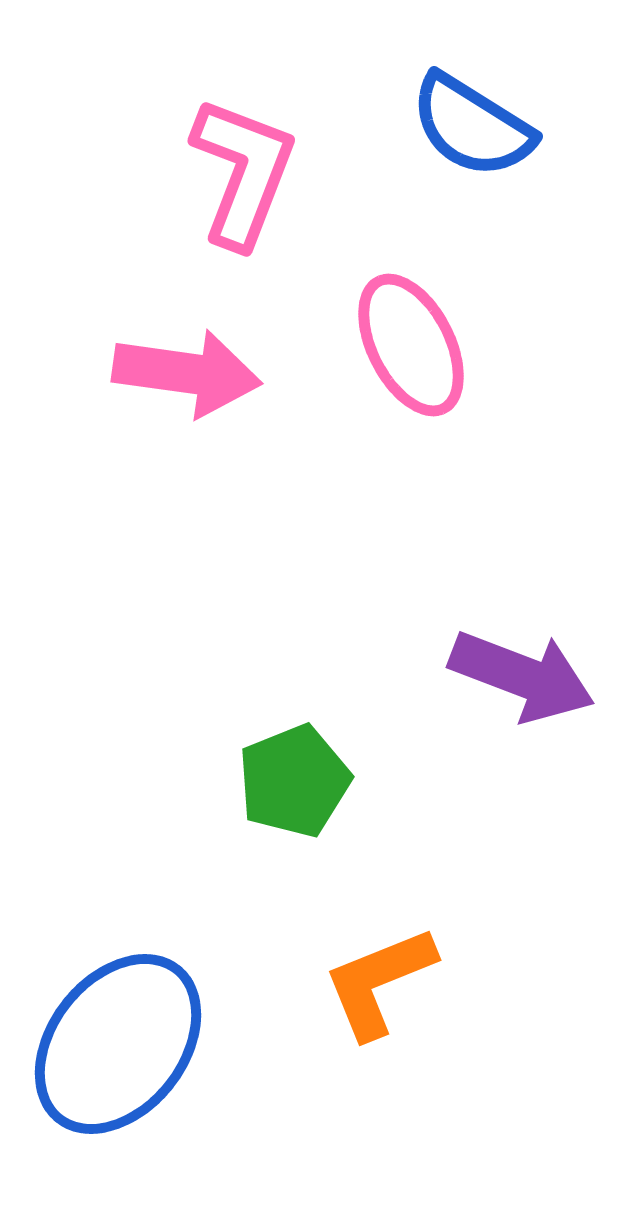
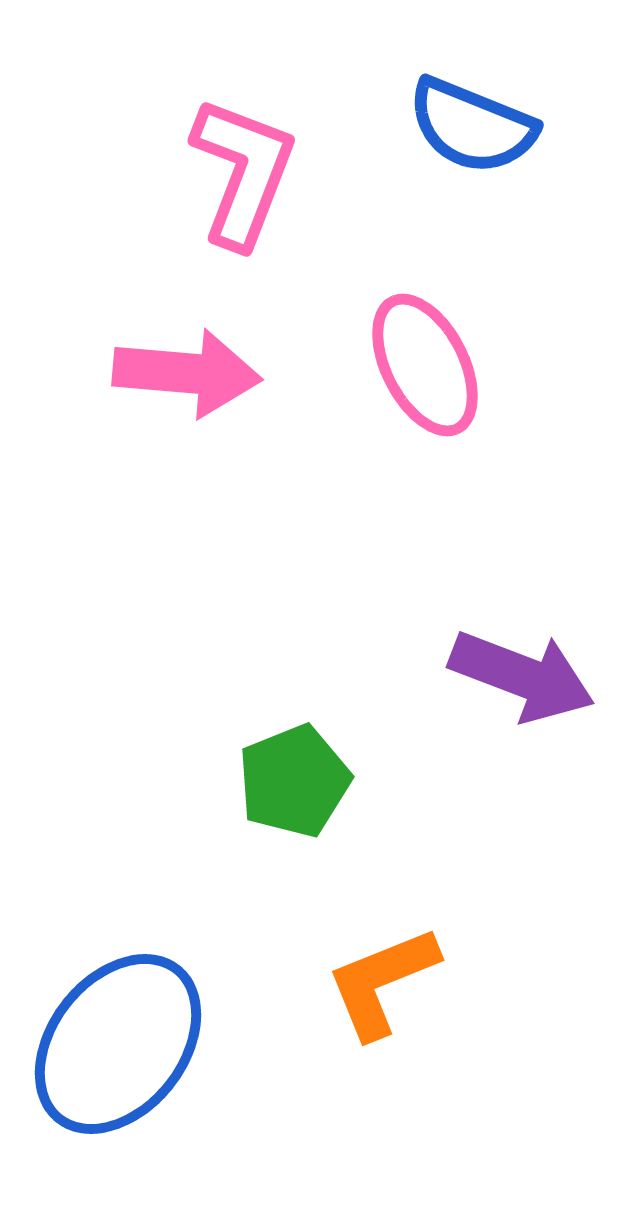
blue semicircle: rotated 10 degrees counterclockwise
pink ellipse: moved 14 px right, 20 px down
pink arrow: rotated 3 degrees counterclockwise
orange L-shape: moved 3 px right
